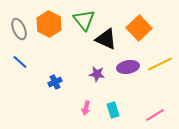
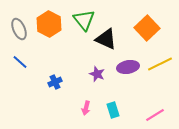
orange square: moved 8 px right
purple star: rotated 14 degrees clockwise
